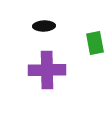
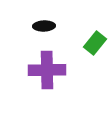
green rectangle: rotated 50 degrees clockwise
